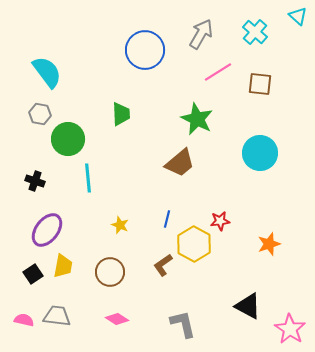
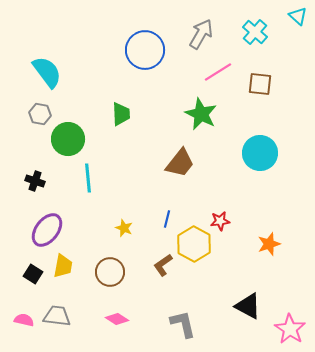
green star: moved 4 px right, 5 px up
brown trapezoid: rotated 12 degrees counterclockwise
yellow star: moved 4 px right, 3 px down
black square: rotated 24 degrees counterclockwise
